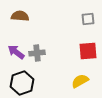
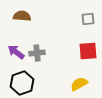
brown semicircle: moved 2 px right
yellow semicircle: moved 1 px left, 3 px down
